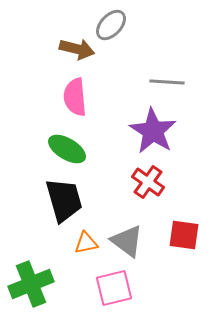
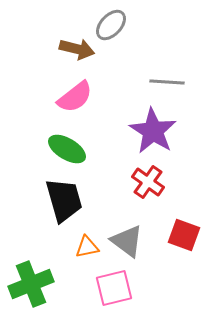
pink semicircle: rotated 123 degrees counterclockwise
red square: rotated 12 degrees clockwise
orange triangle: moved 1 px right, 4 px down
